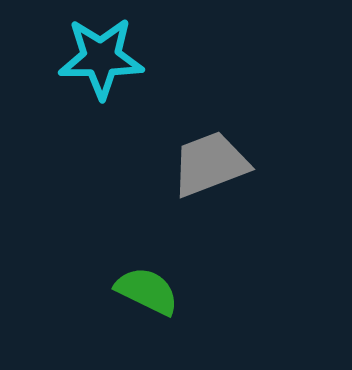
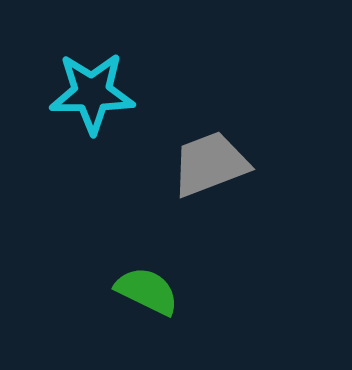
cyan star: moved 9 px left, 35 px down
